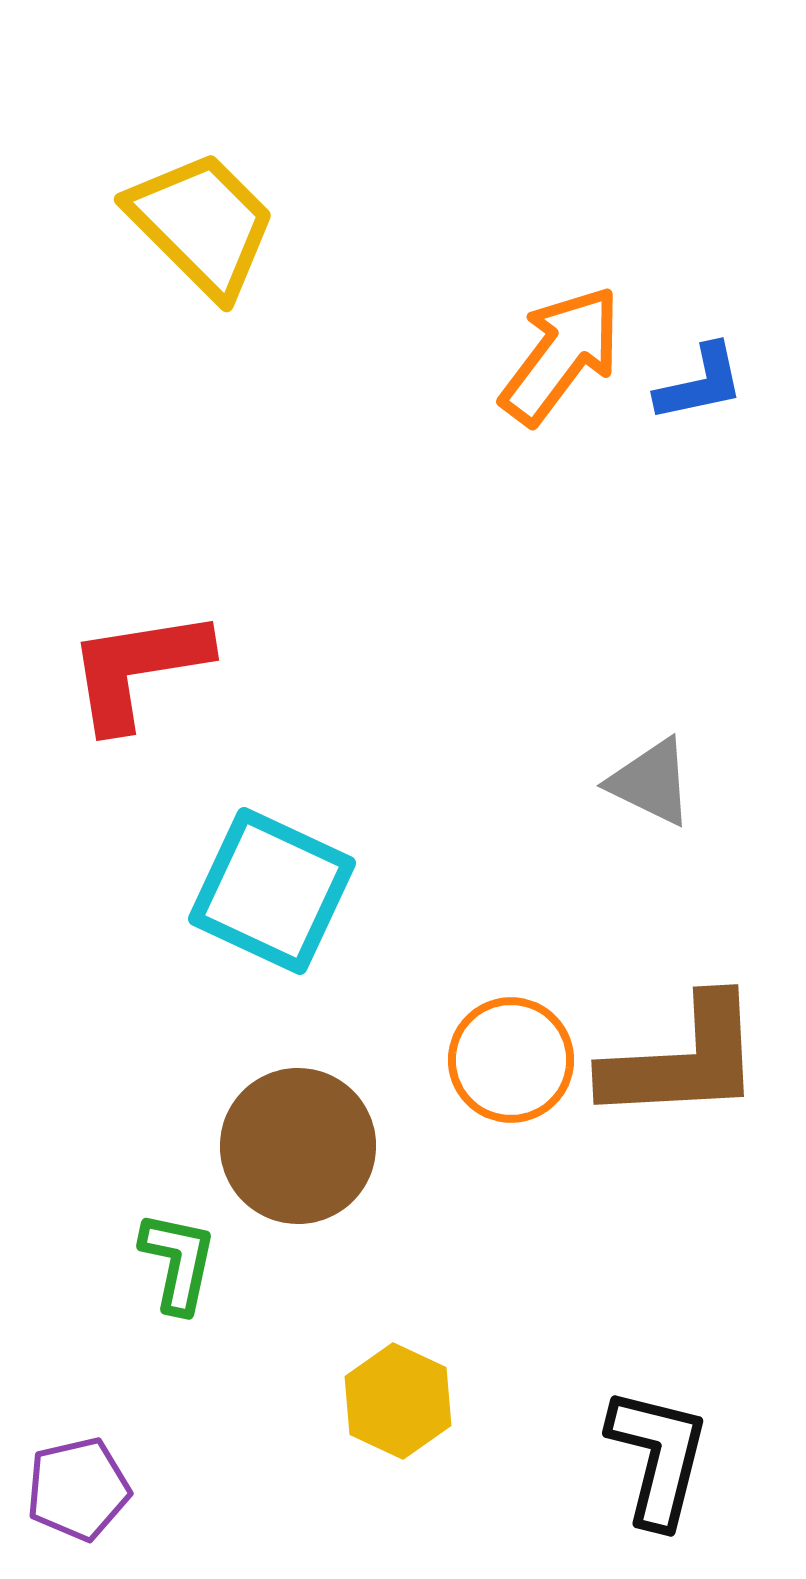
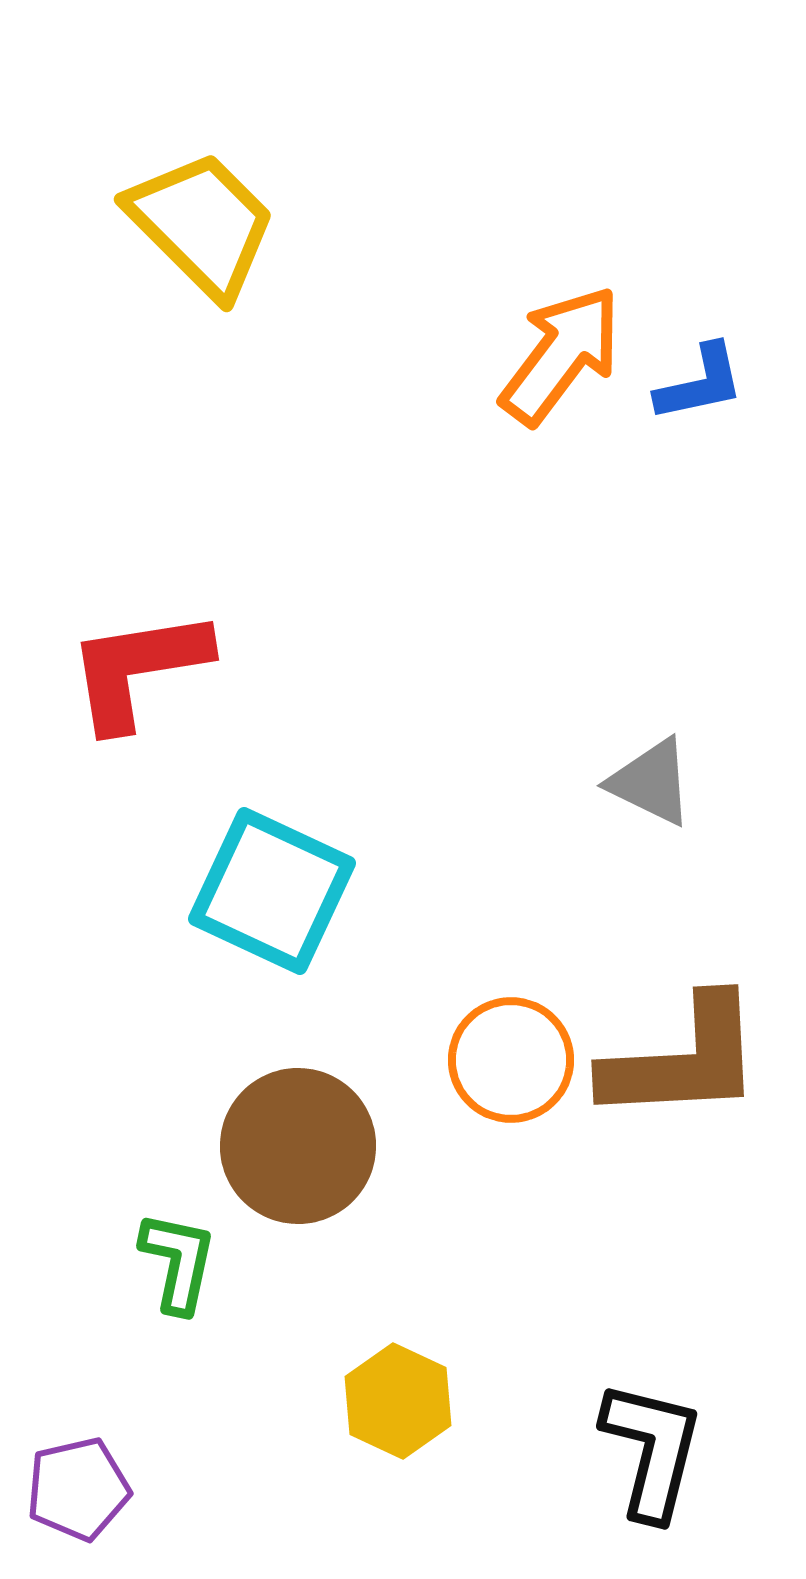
black L-shape: moved 6 px left, 7 px up
